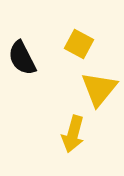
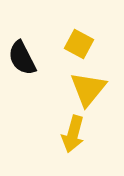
yellow triangle: moved 11 px left
